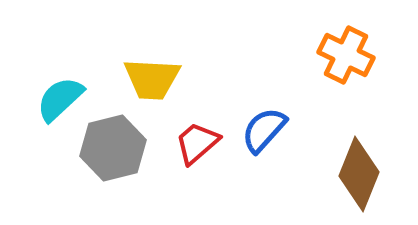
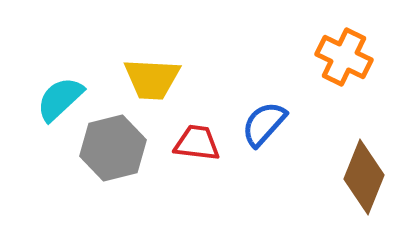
orange cross: moved 2 px left, 2 px down
blue semicircle: moved 6 px up
red trapezoid: rotated 48 degrees clockwise
brown diamond: moved 5 px right, 3 px down
